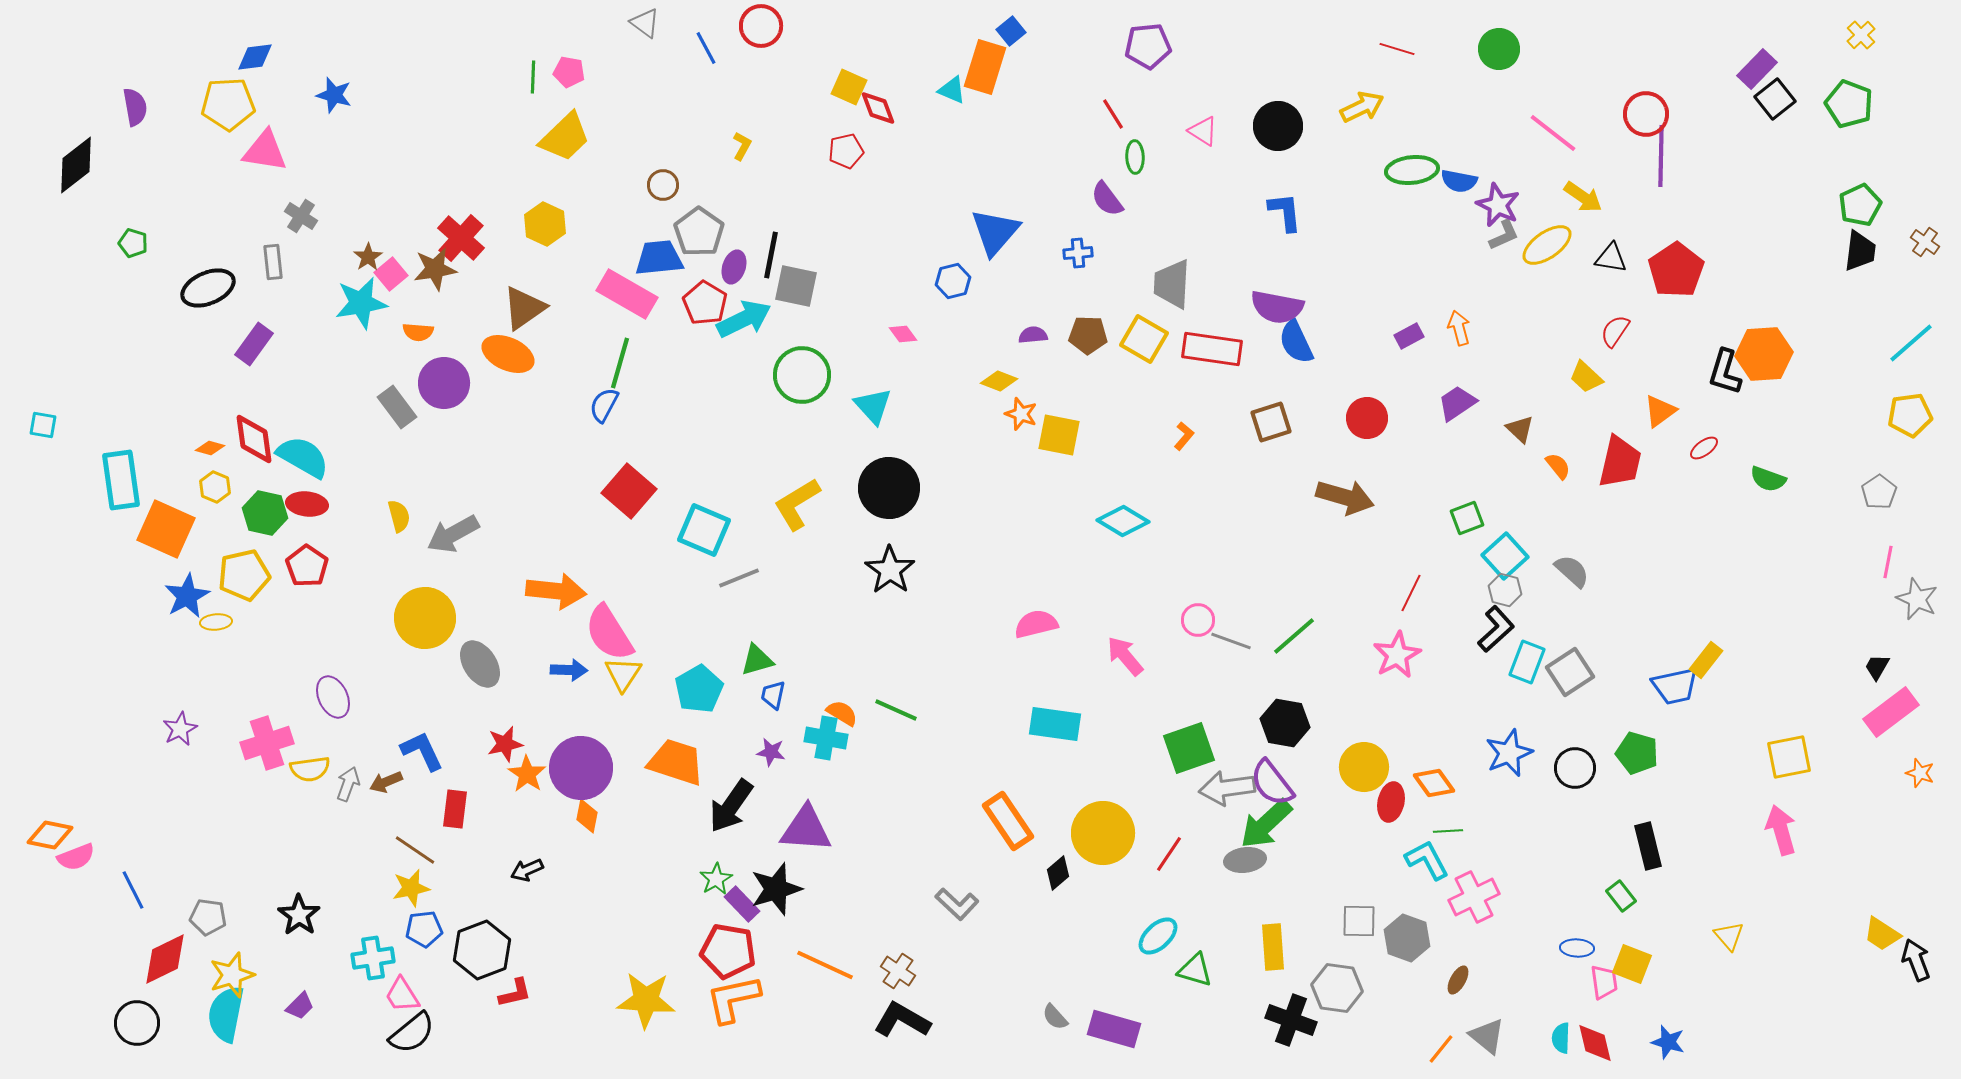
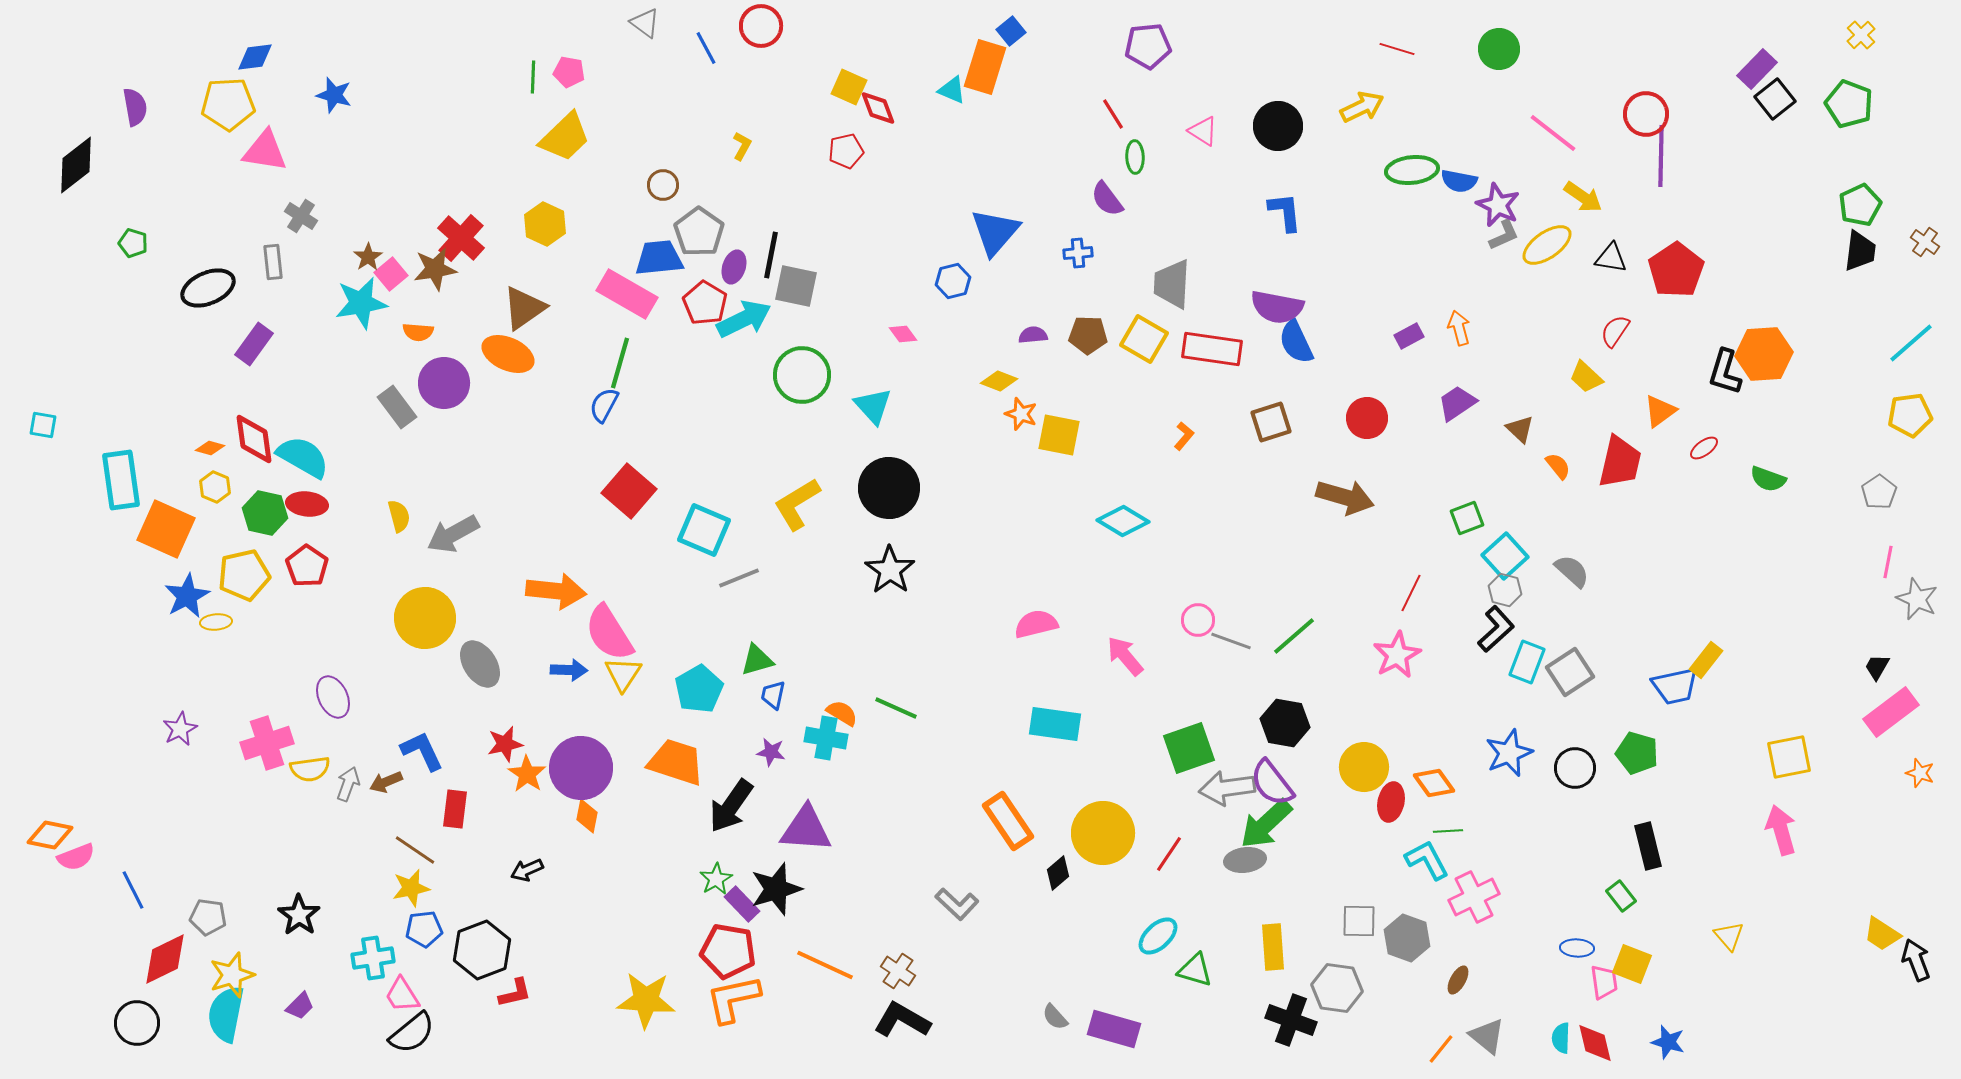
green line at (896, 710): moved 2 px up
